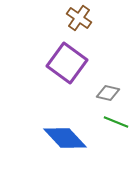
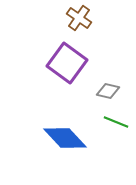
gray diamond: moved 2 px up
